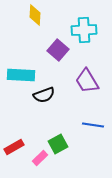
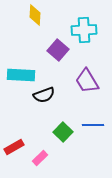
blue line: rotated 10 degrees counterclockwise
green square: moved 5 px right, 12 px up; rotated 18 degrees counterclockwise
